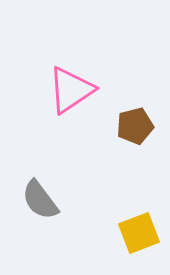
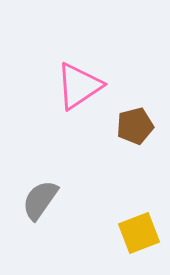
pink triangle: moved 8 px right, 4 px up
gray semicircle: rotated 72 degrees clockwise
